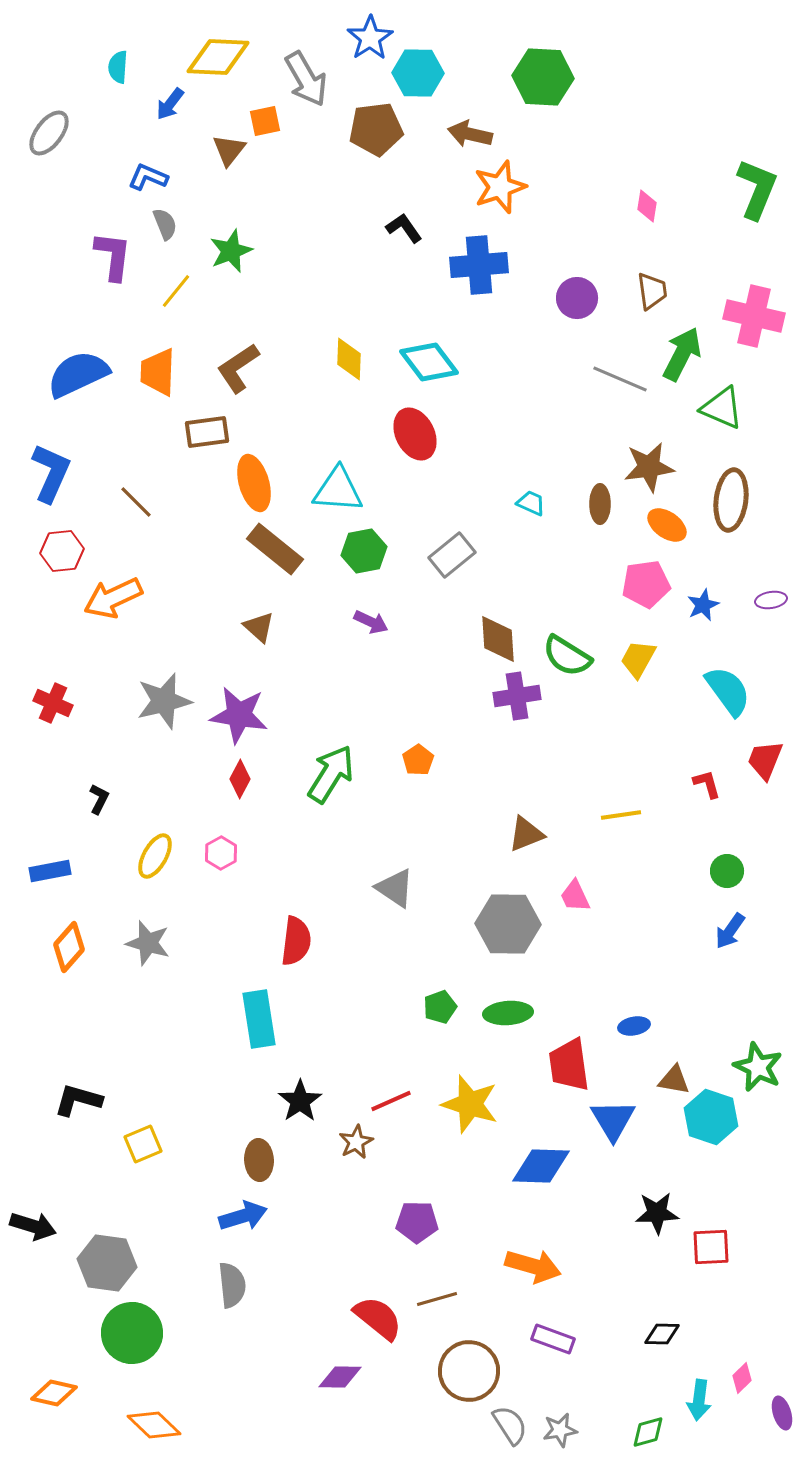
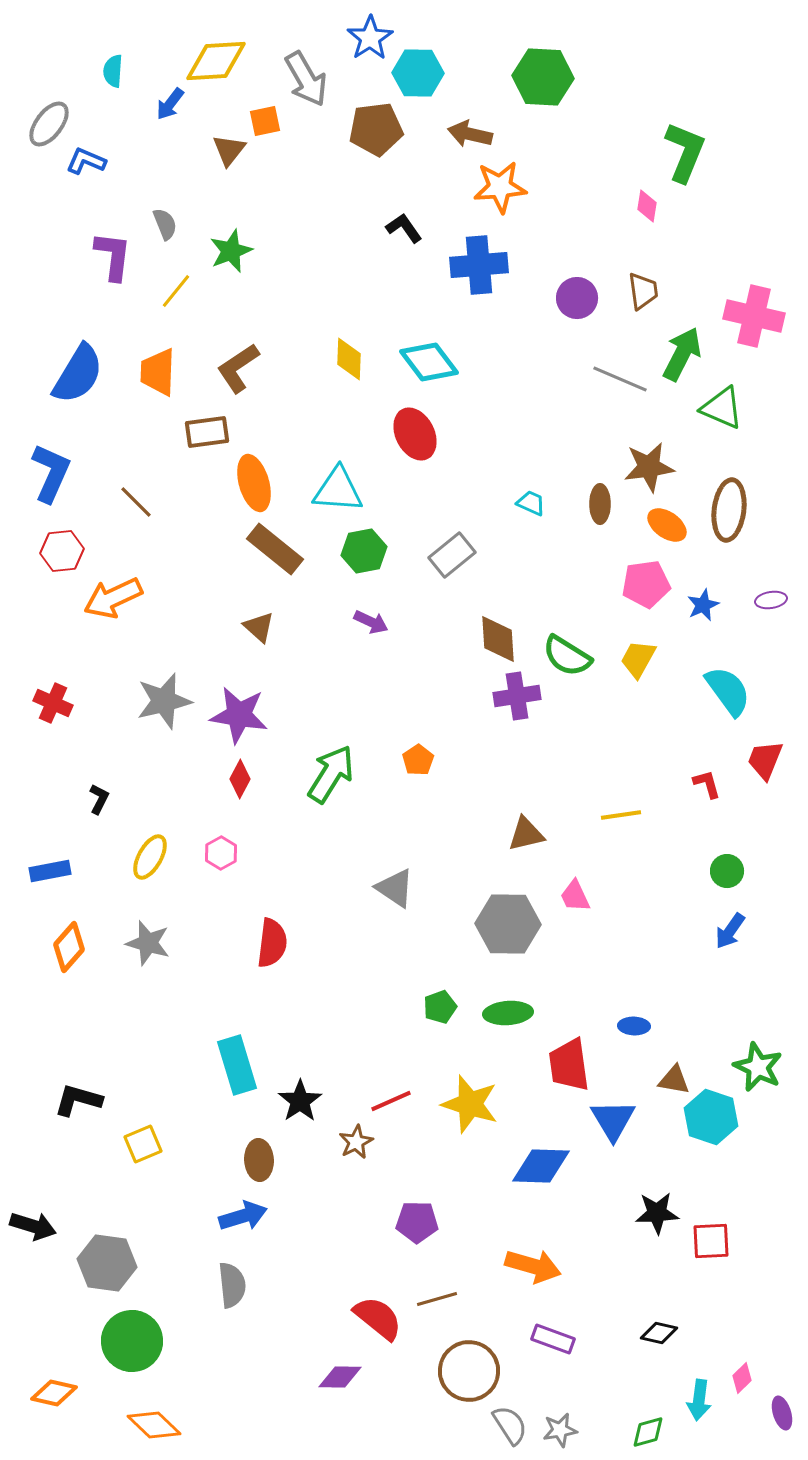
yellow diamond at (218, 57): moved 2 px left, 4 px down; rotated 6 degrees counterclockwise
cyan semicircle at (118, 67): moved 5 px left, 4 px down
gray ellipse at (49, 133): moved 9 px up
blue L-shape at (148, 177): moved 62 px left, 16 px up
orange star at (500, 187): rotated 14 degrees clockwise
green L-shape at (757, 189): moved 72 px left, 37 px up
brown trapezoid at (652, 291): moved 9 px left
blue semicircle at (78, 374): rotated 146 degrees clockwise
brown ellipse at (731, 500): moved 2 px left, 10 px down
brown triangle at (526, 834): rotated 9 degrees clockwise
yellow ellipse at (155, 856): moved 5 px left, 1 px down
red semicircle at (296, 941): moved 24 px left, 2 px down
cyan rectangle at (259, 1019): moved 22 px left, 46 px down; rotated 8 degrees counterclockwise
blue ellipse at (634, 1026): rotated 12 degrees clockwise
red square at (711, 1247): moved 6 px up
green circle at (132, 1333): moved 8 px down
black diamond at (662, 1334): moved 3 px left, 1 px up; rotated 12 degrees clockwise
